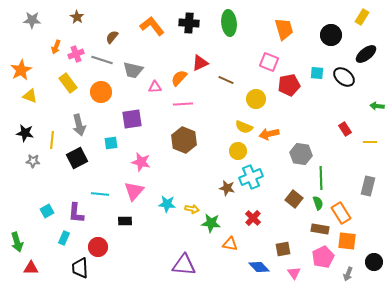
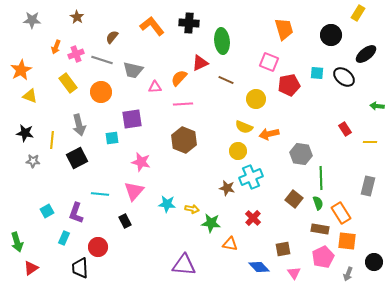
yellow rectangle at (362, 17): moved 4 px left, 4 px up
green ellipse at (229, 23): moved 7 px left, 18 px down
cyan square at (111, 143): moved 1 px right, 5 px up
purple L-shape at (76, 213): rotated 15 degrees clockwise
black rectangle at (125, 221): rotated 64 degrees clockwise
red triangle at (31, 268): rotated 35 degrees counterclockwise
